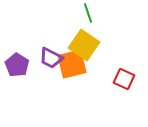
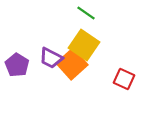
green line: moved 2 px left; rotated 36 degrees counterclockwise
orange square: rotated 28 degrees counterclockwise
